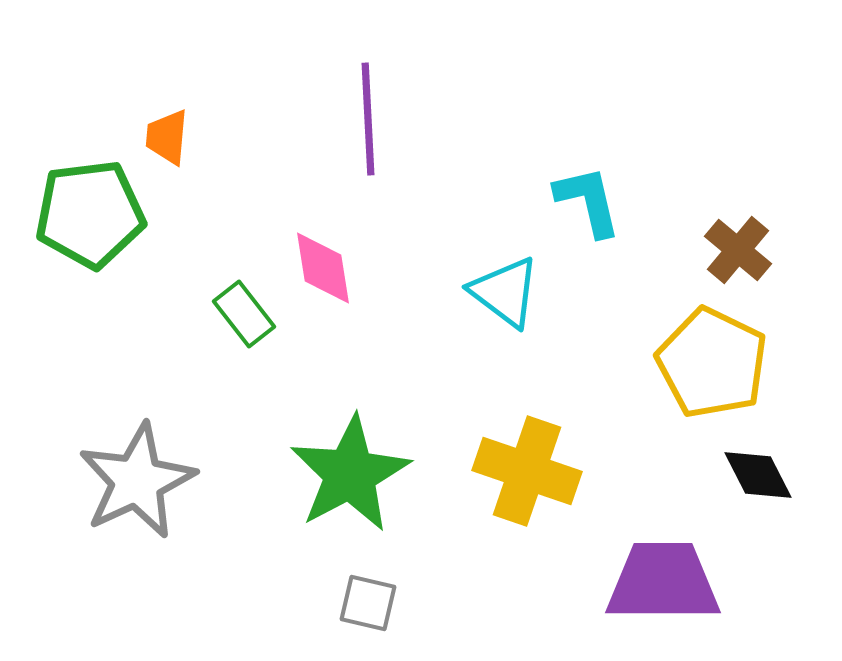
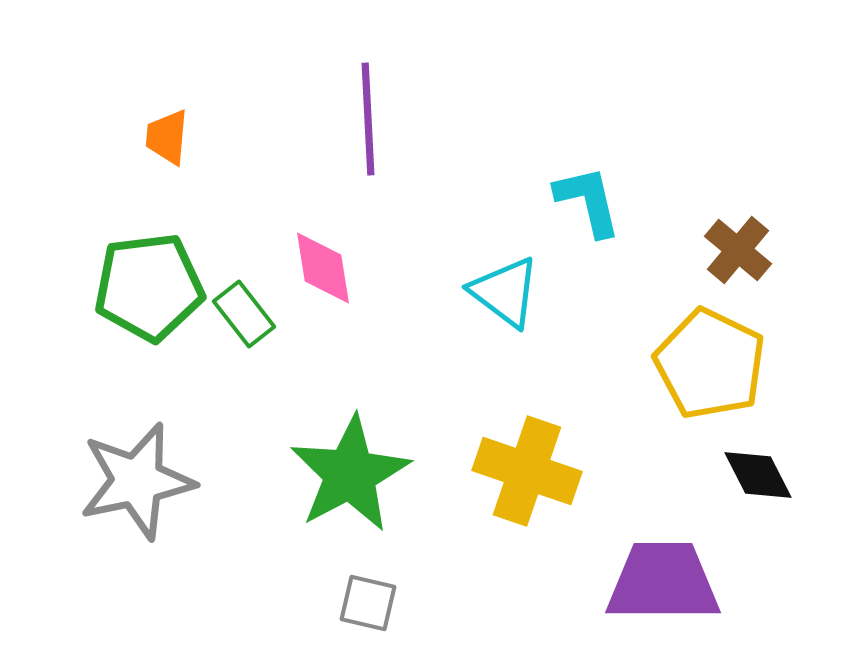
green pentagon: moved 59 px right, 73 px down
yellow pentagon: moved 2 px left, 1 px down
gray star: rotated 13 degrees clockwise
